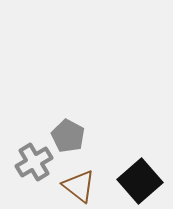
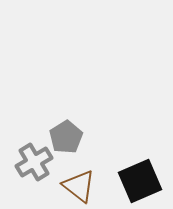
gray pentagon: moved 2 px left, 1 px down; rotated 12 degrees clockwise
black square: rotated 18 degrees clockwise
